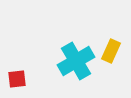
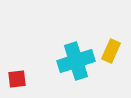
cyan cross: rotated 12 degrees clockwise
